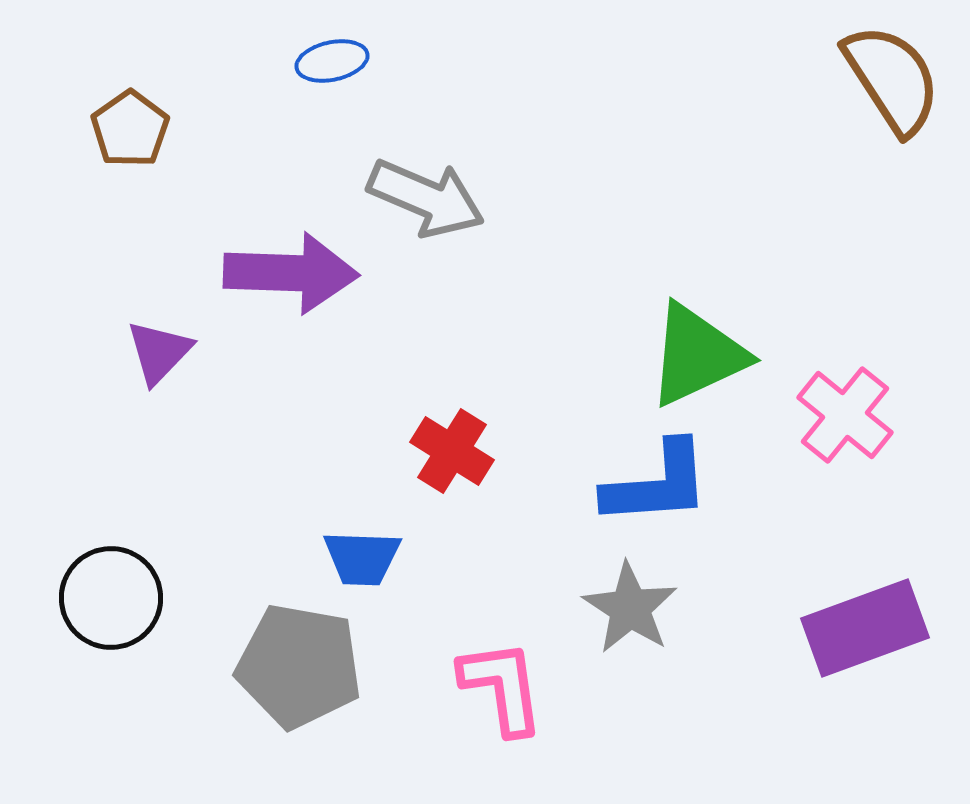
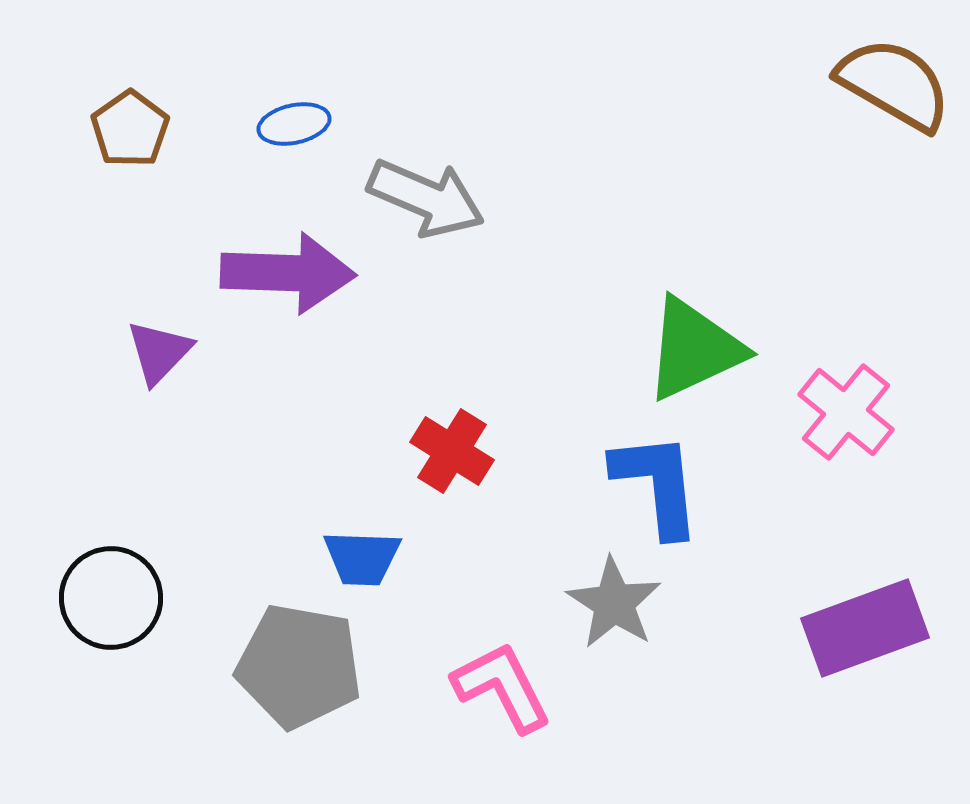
blue ellipse: moved 38 px left, 63 px down
brown semicircle: moved 2 px right, 5 px down; rotated 27 degrees counterclockwise
purple arrow: moved 3 px left
green triangle: moved 3 px left, 6 px up
pink cross: moved 1 px right, 3 px up
blue L-shape: rotated 92 degrees counterclockwise
gray star: moved 16 px left, 5 px up
pink L-shape: rotated 19 degrees counterclockwise
